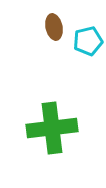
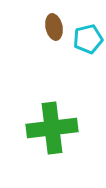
cyan pentagon: moved 2 px up
